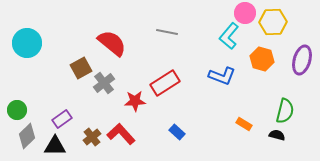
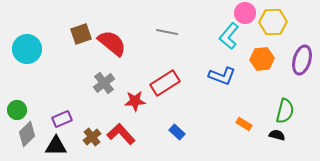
cyan circle: moved 6 px down
orange hexagon: rotated 20 degrees counterclockwise
brown square: moved 34 px up; rotated 10 degrees clockwise
purple rectangle: rotated 12 degrees clockwise
gray diamond: moved 2 px up
black triangle: moved 1 px right
